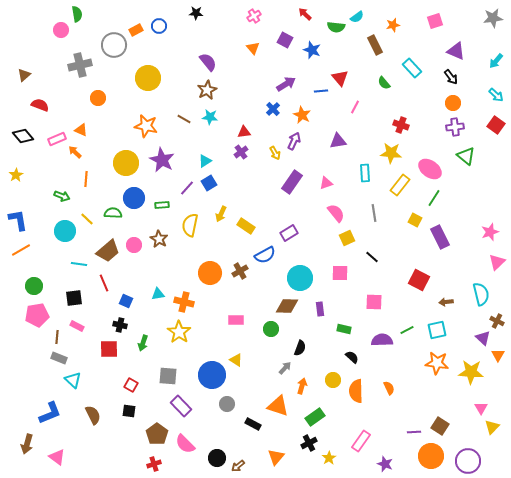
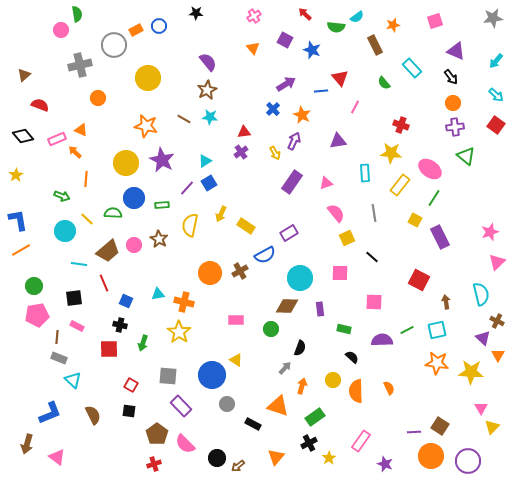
brown arrow at (446, 302): rotated 88 degrees clockwise
